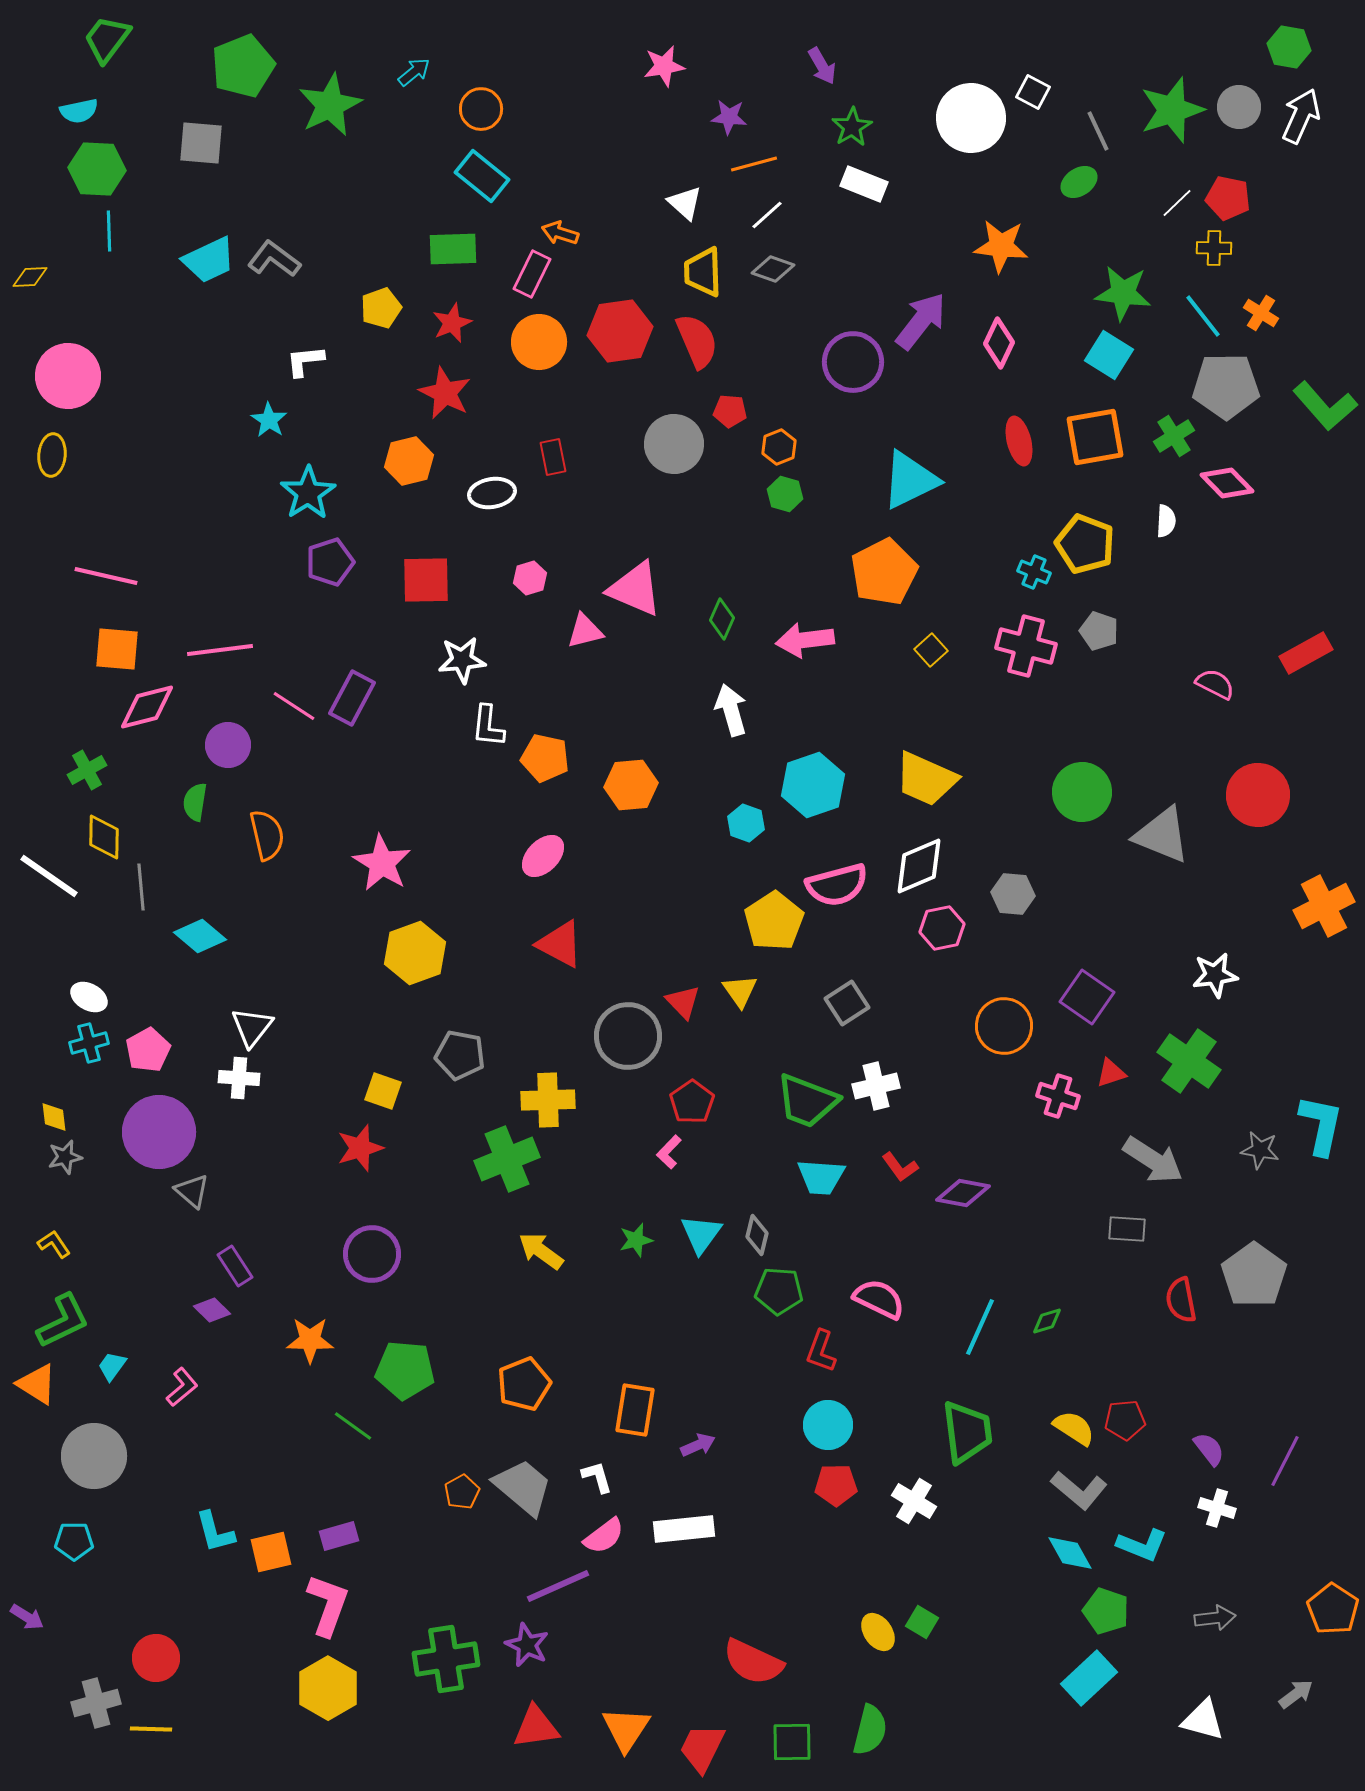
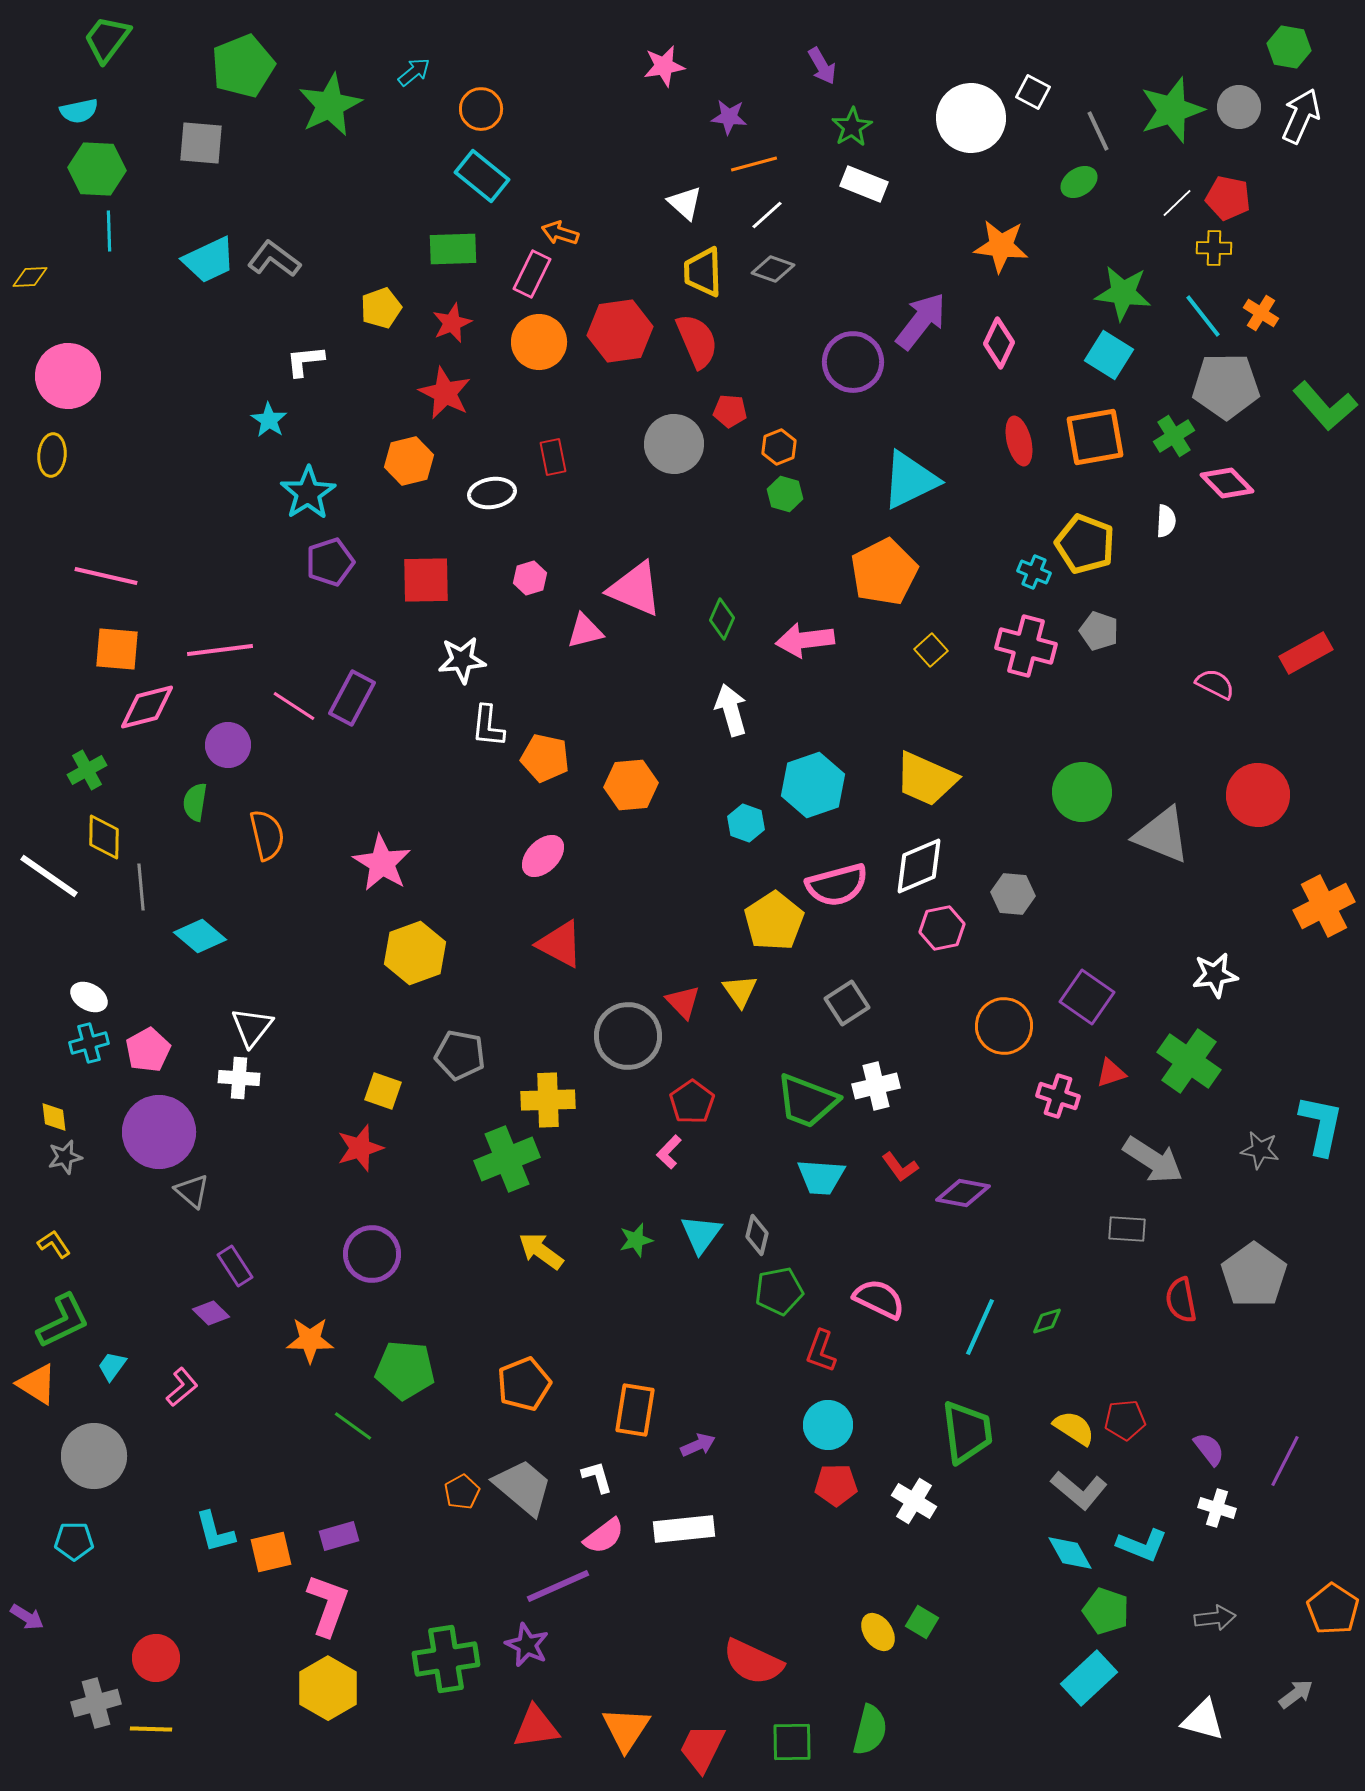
green pentagon at (779, 1291): rotated 15 degrees counterclockwise
purple diamond at (212, 1310): moved 1 px left, 3 px down
